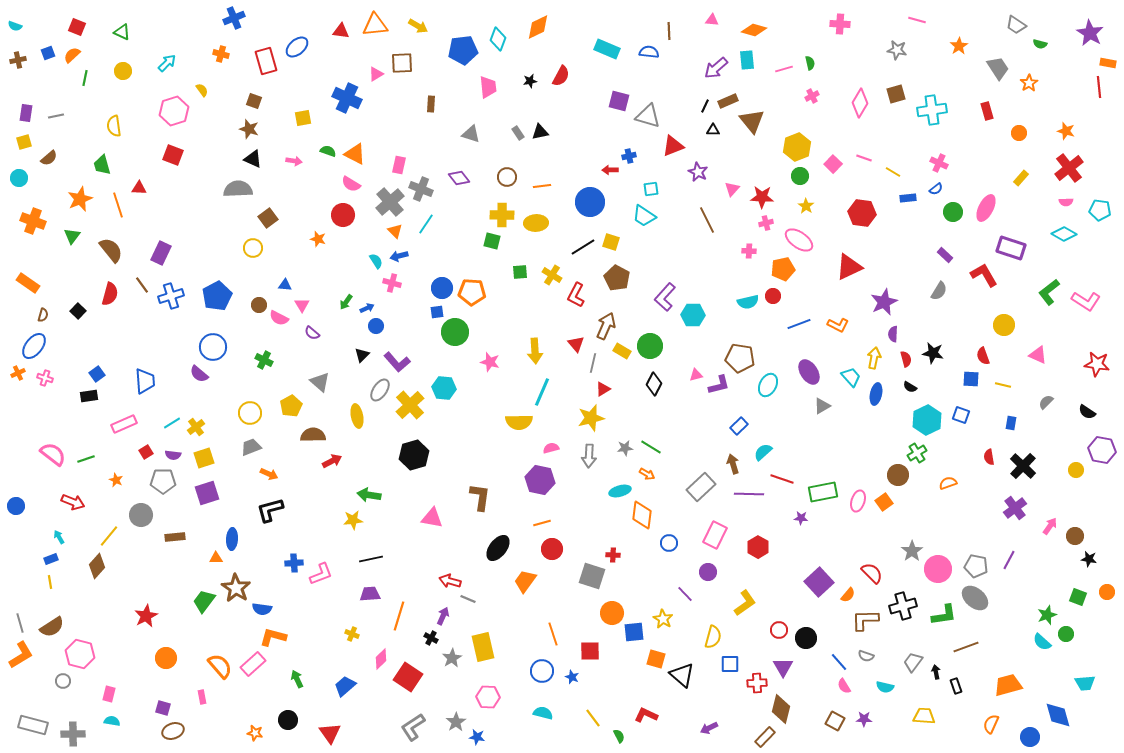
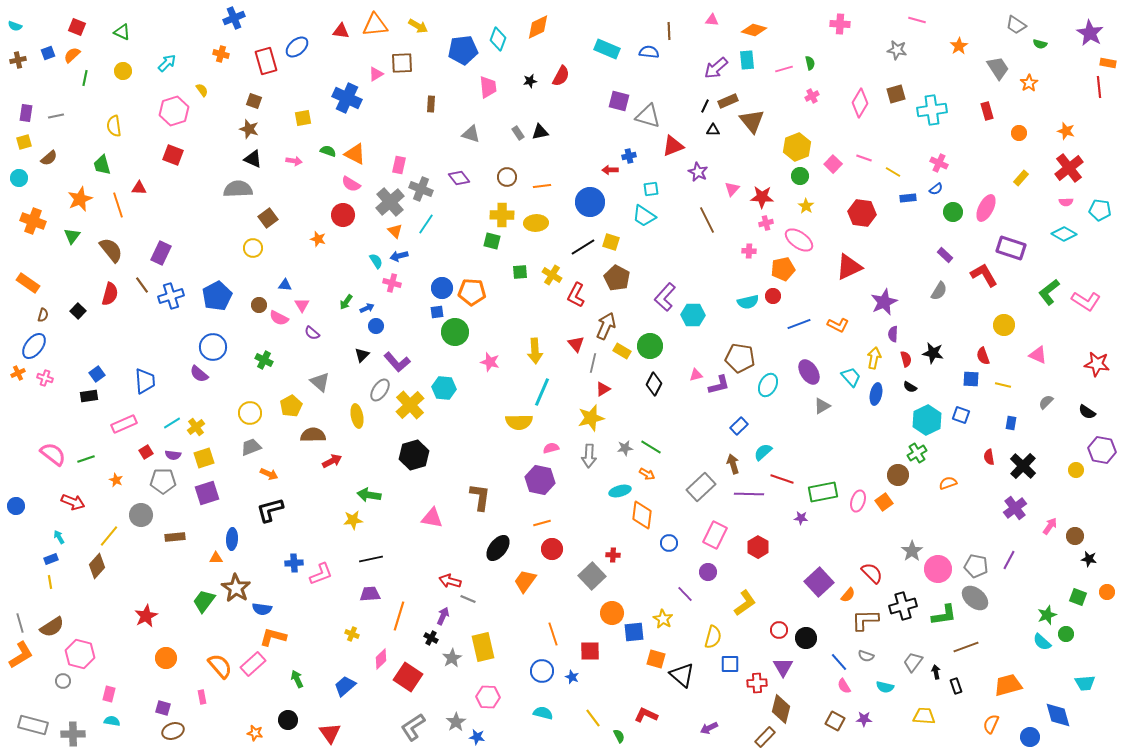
gray square at (592, 576): rotated 28 degrees clockwise
